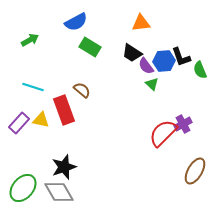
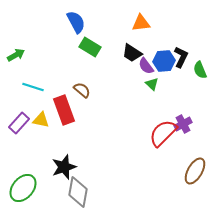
blue semicircle: rotated 90 degrees counterclockwise
green arrow: moved 14 px left, 15 px down
black L-shape: rotated 135 degrees counterclockwise
gray diamond: moved 19 px right; rotated 40 degrees clockwise
